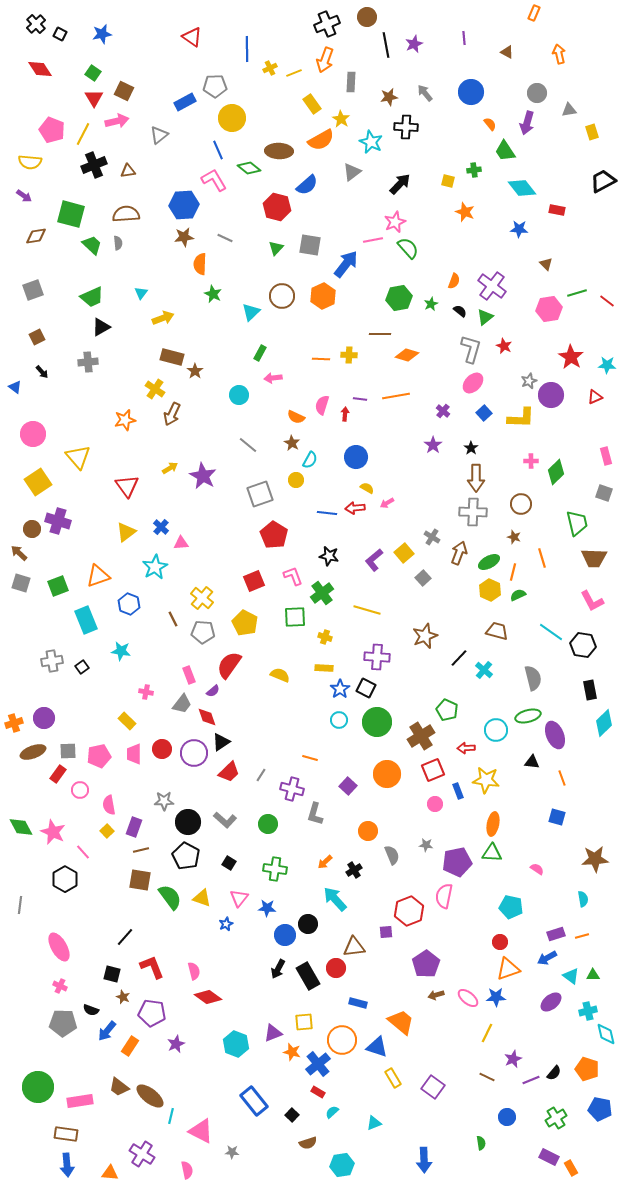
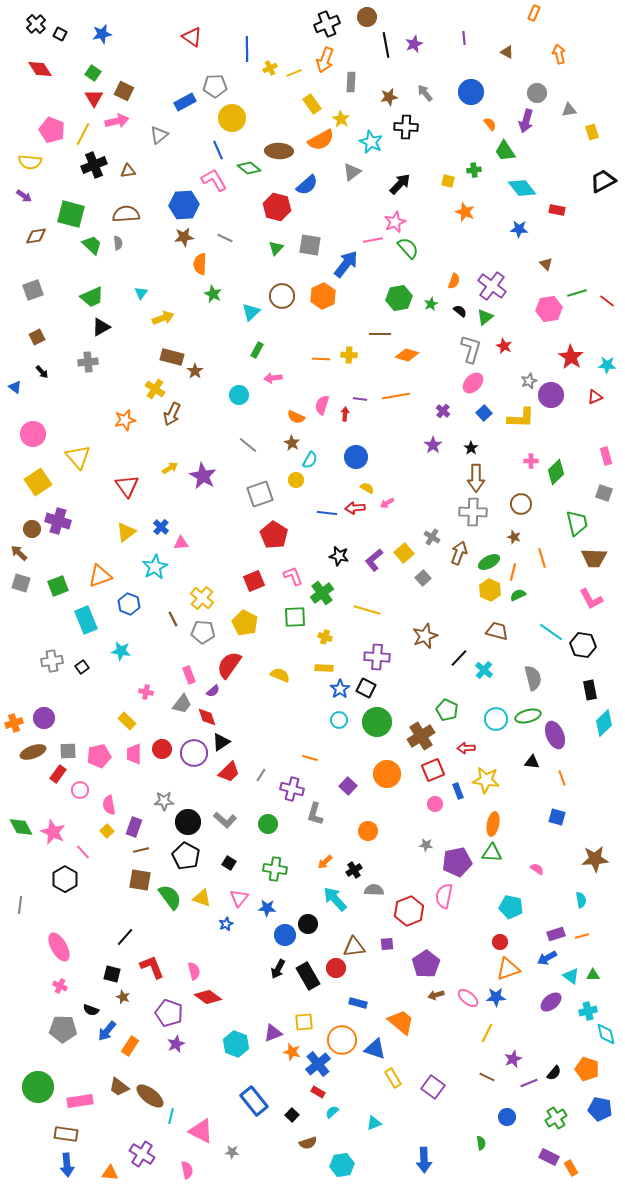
purple arrow at (527, 123): moved 1 px left, 2 px up
green rectangle at (260, 353): moved 3 px left, 3 px up
black star at (329, 556): moved 10 px right
orange triangle at (98, 576): moved 2 px right
pink L-shape at (592, 601): moved 1 px left, 2 px up
cyan circle at (496, 730): moved 11 px up
gray semicircle at (392, 855): moved 18 px left, 35 px down; rotated 66 degrees counterclockwise
cyan semicircle at (583, 899): moved 2 px left, 1 px down
purple square at (386, 932): moved 1 px right, 12 px down
purple pentagon at (152, 1013): moved 17 px right; rotated 12 degrees clockwise
gray pentagon at (63, 1023): moved 6 px down
blue triangle at (377, 1047): moved 2 px left, 2 px down
purple line at (531, 1080): moved 2 px left, 3 px down
